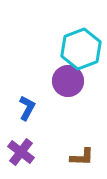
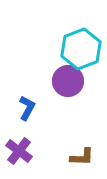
purple cross: moved 2 px left, 1 px up
